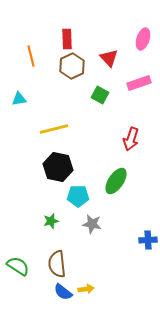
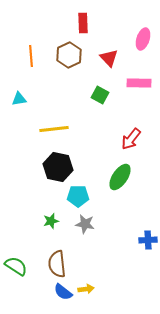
red rectangle: moved 16 px right, 16 px up
orange line: rotated 10 degrees clockwise
brown hexagon: moved 3 px left, 11 px up
pink rectangle: rotated 20 degrees clockwise
yellow line: rotated 8 degrees clockwise
red arrow: rotated 20 degrees clockwise
green ellipse: moved 4 px right, 4 px up
gray star: moved 7 px left
green semicircle: moved 2 px left
